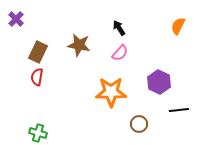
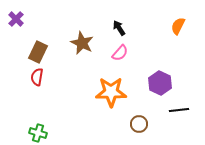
brown star: moved 3 px right, 2 px up; rotated 15 degrees clockwise
purple hexagon: moved 1 px right, 1 px down
